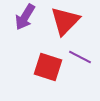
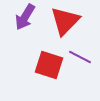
red square: moved 1 px right, 2 px up
